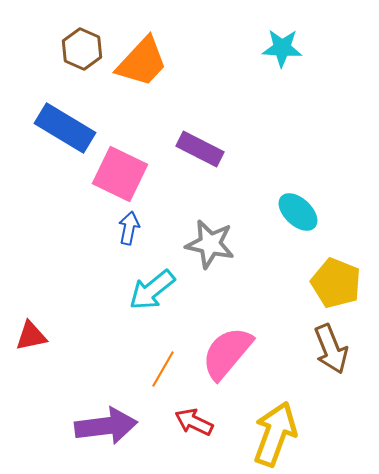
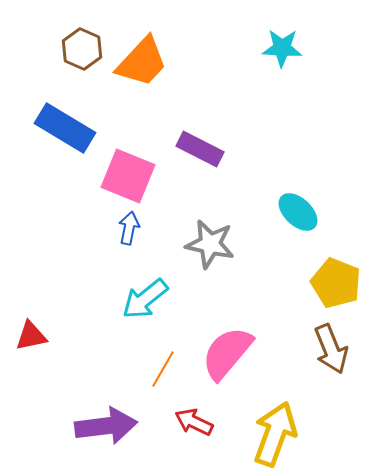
pink square: moved 8 px right, 2 px down; rotated 4 degrees counterclockwise
cyan arrow: moved 7 px left, 9 px down
